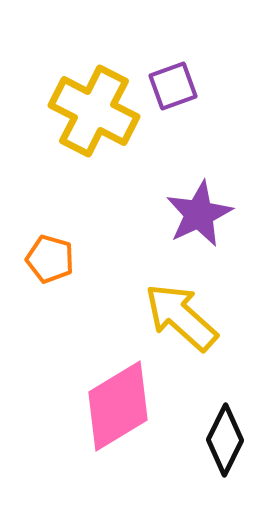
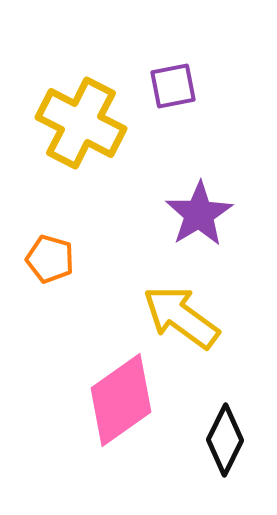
purple square: rotated 9 degrees clockwise
yellow cross: moved 13 px left, 12 px down
purple star: rotated 6 degrees counterclockwise
yellow arrow: rotated 6 degrees counterclockwise
pink diamond: moved 3 px right, 6 px up; rotated 4 degrees counterclockwise
